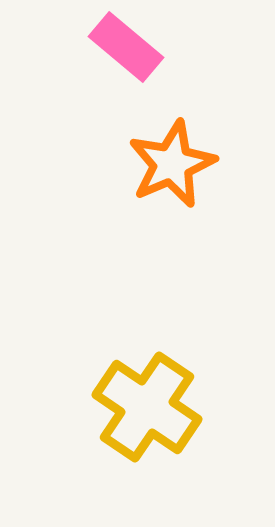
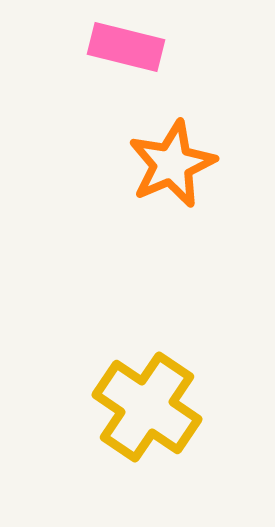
pink rectangle: rotated 26 degrees counterclockwise
